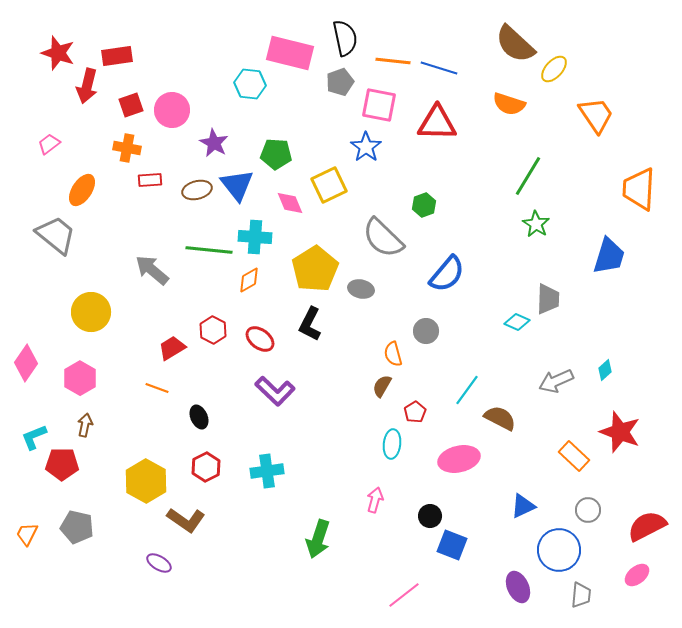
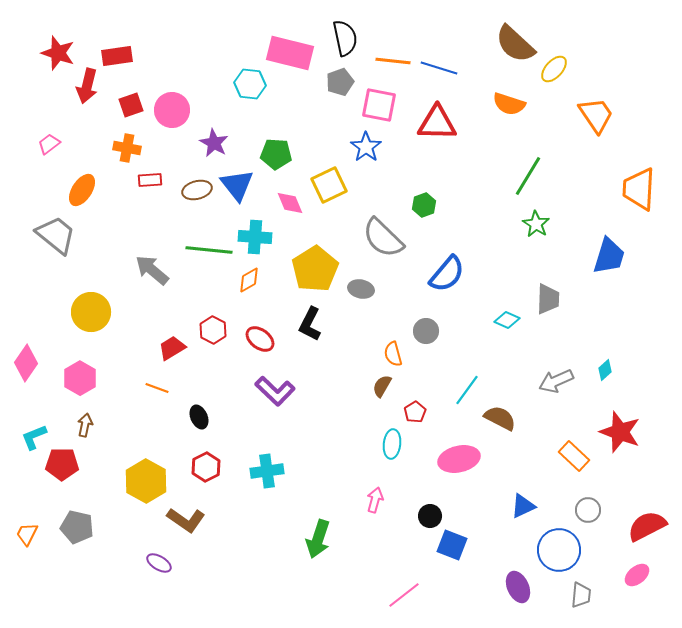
cyan diamond at (517, 322): moved 10 px left, 2 px up
